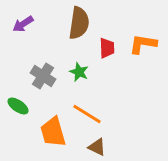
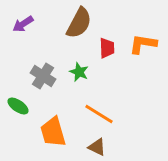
brown semicircle: rotated 20 degrees clockwise
orange line: moved 12 px right
